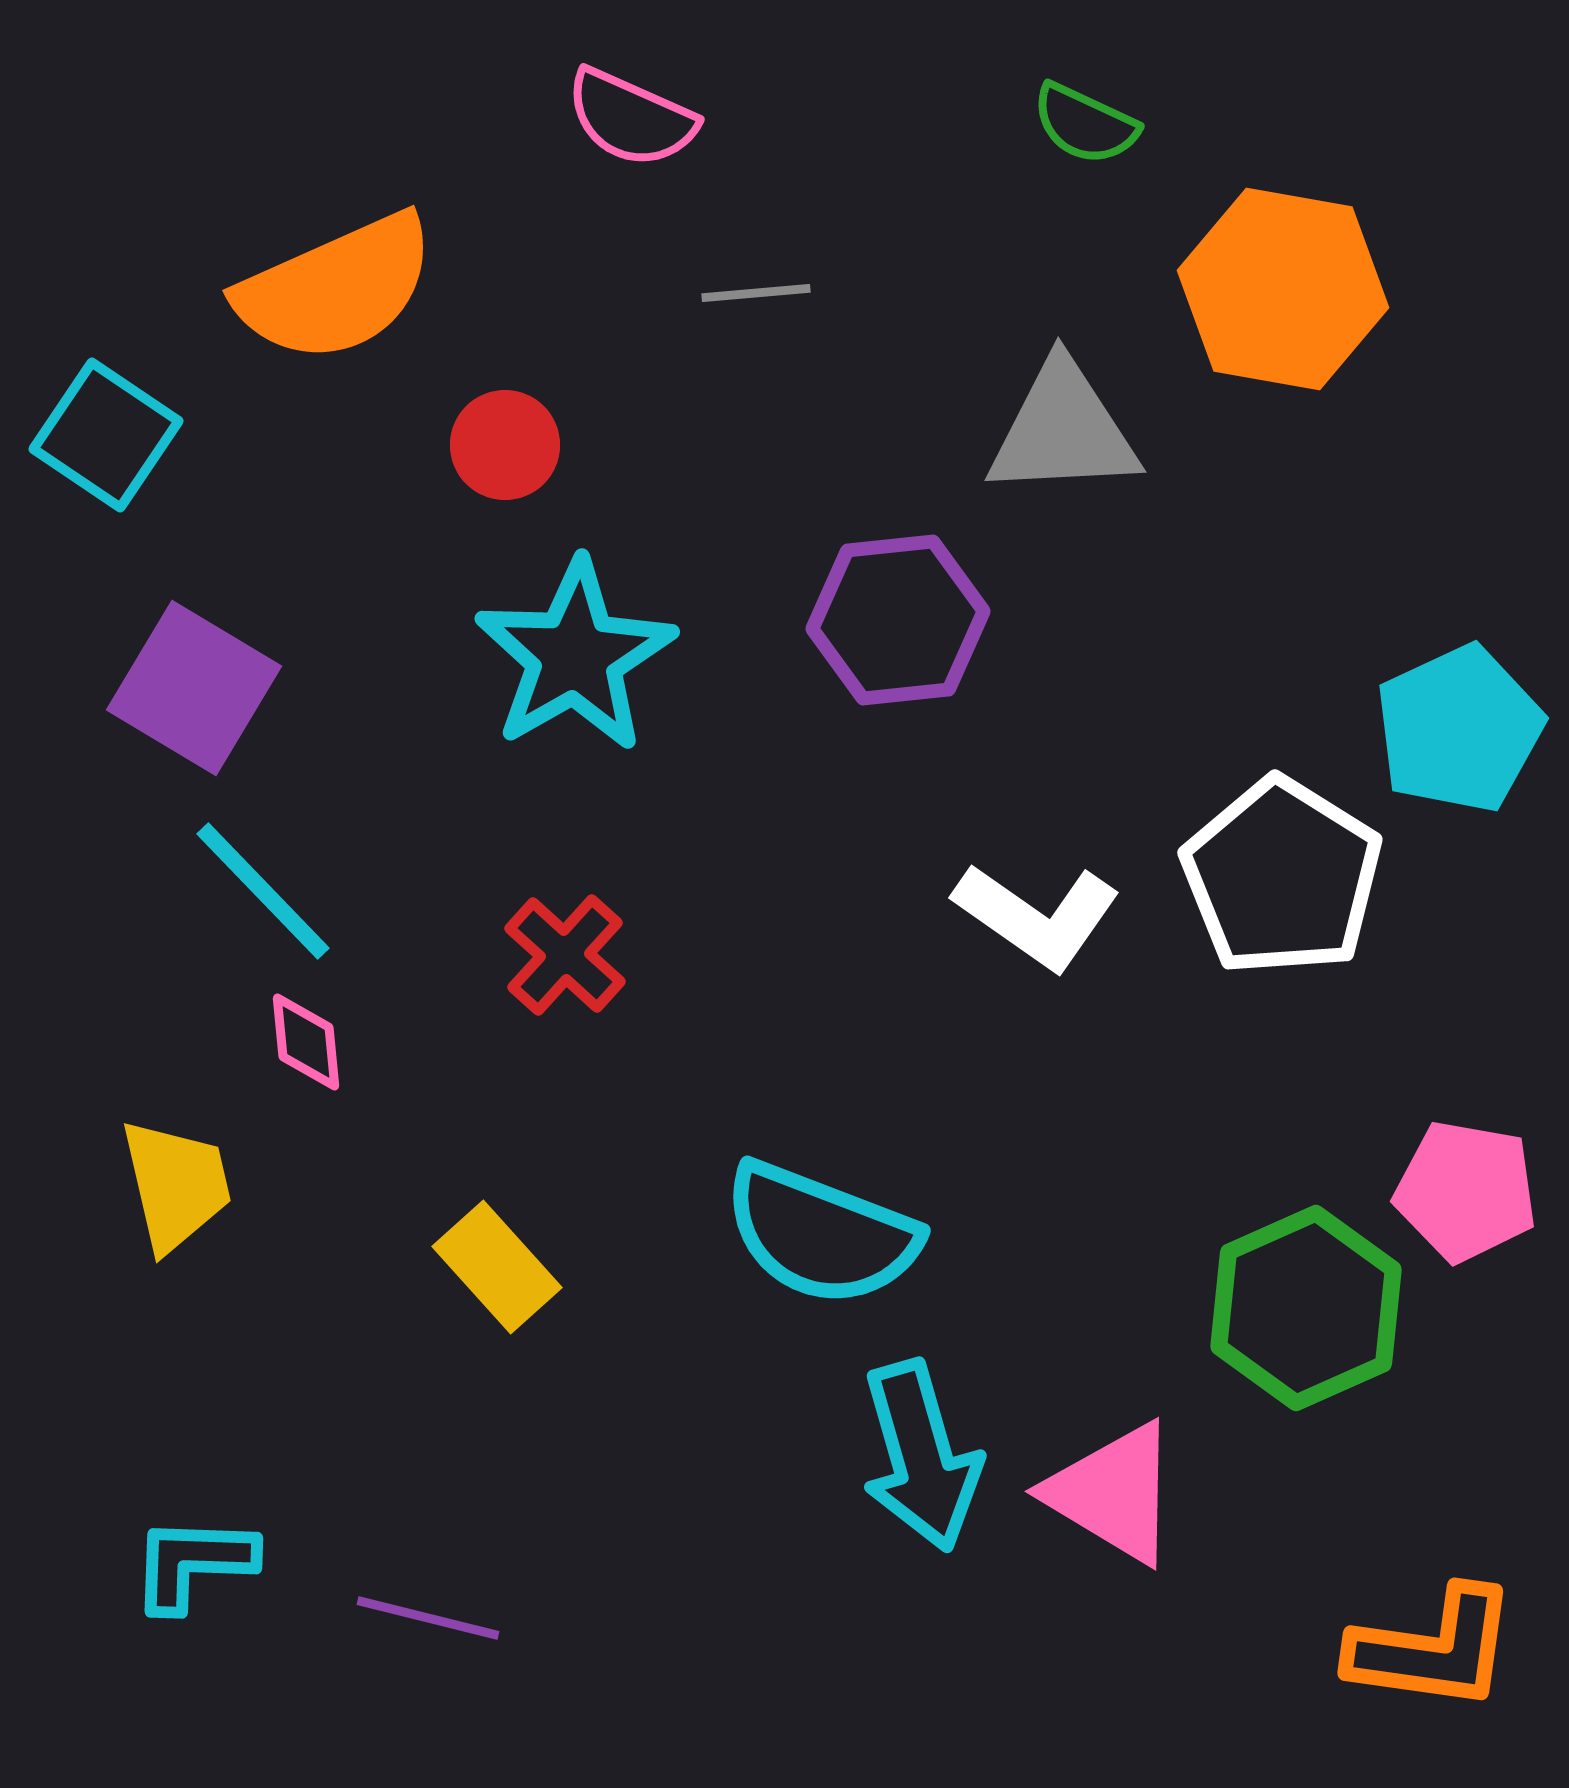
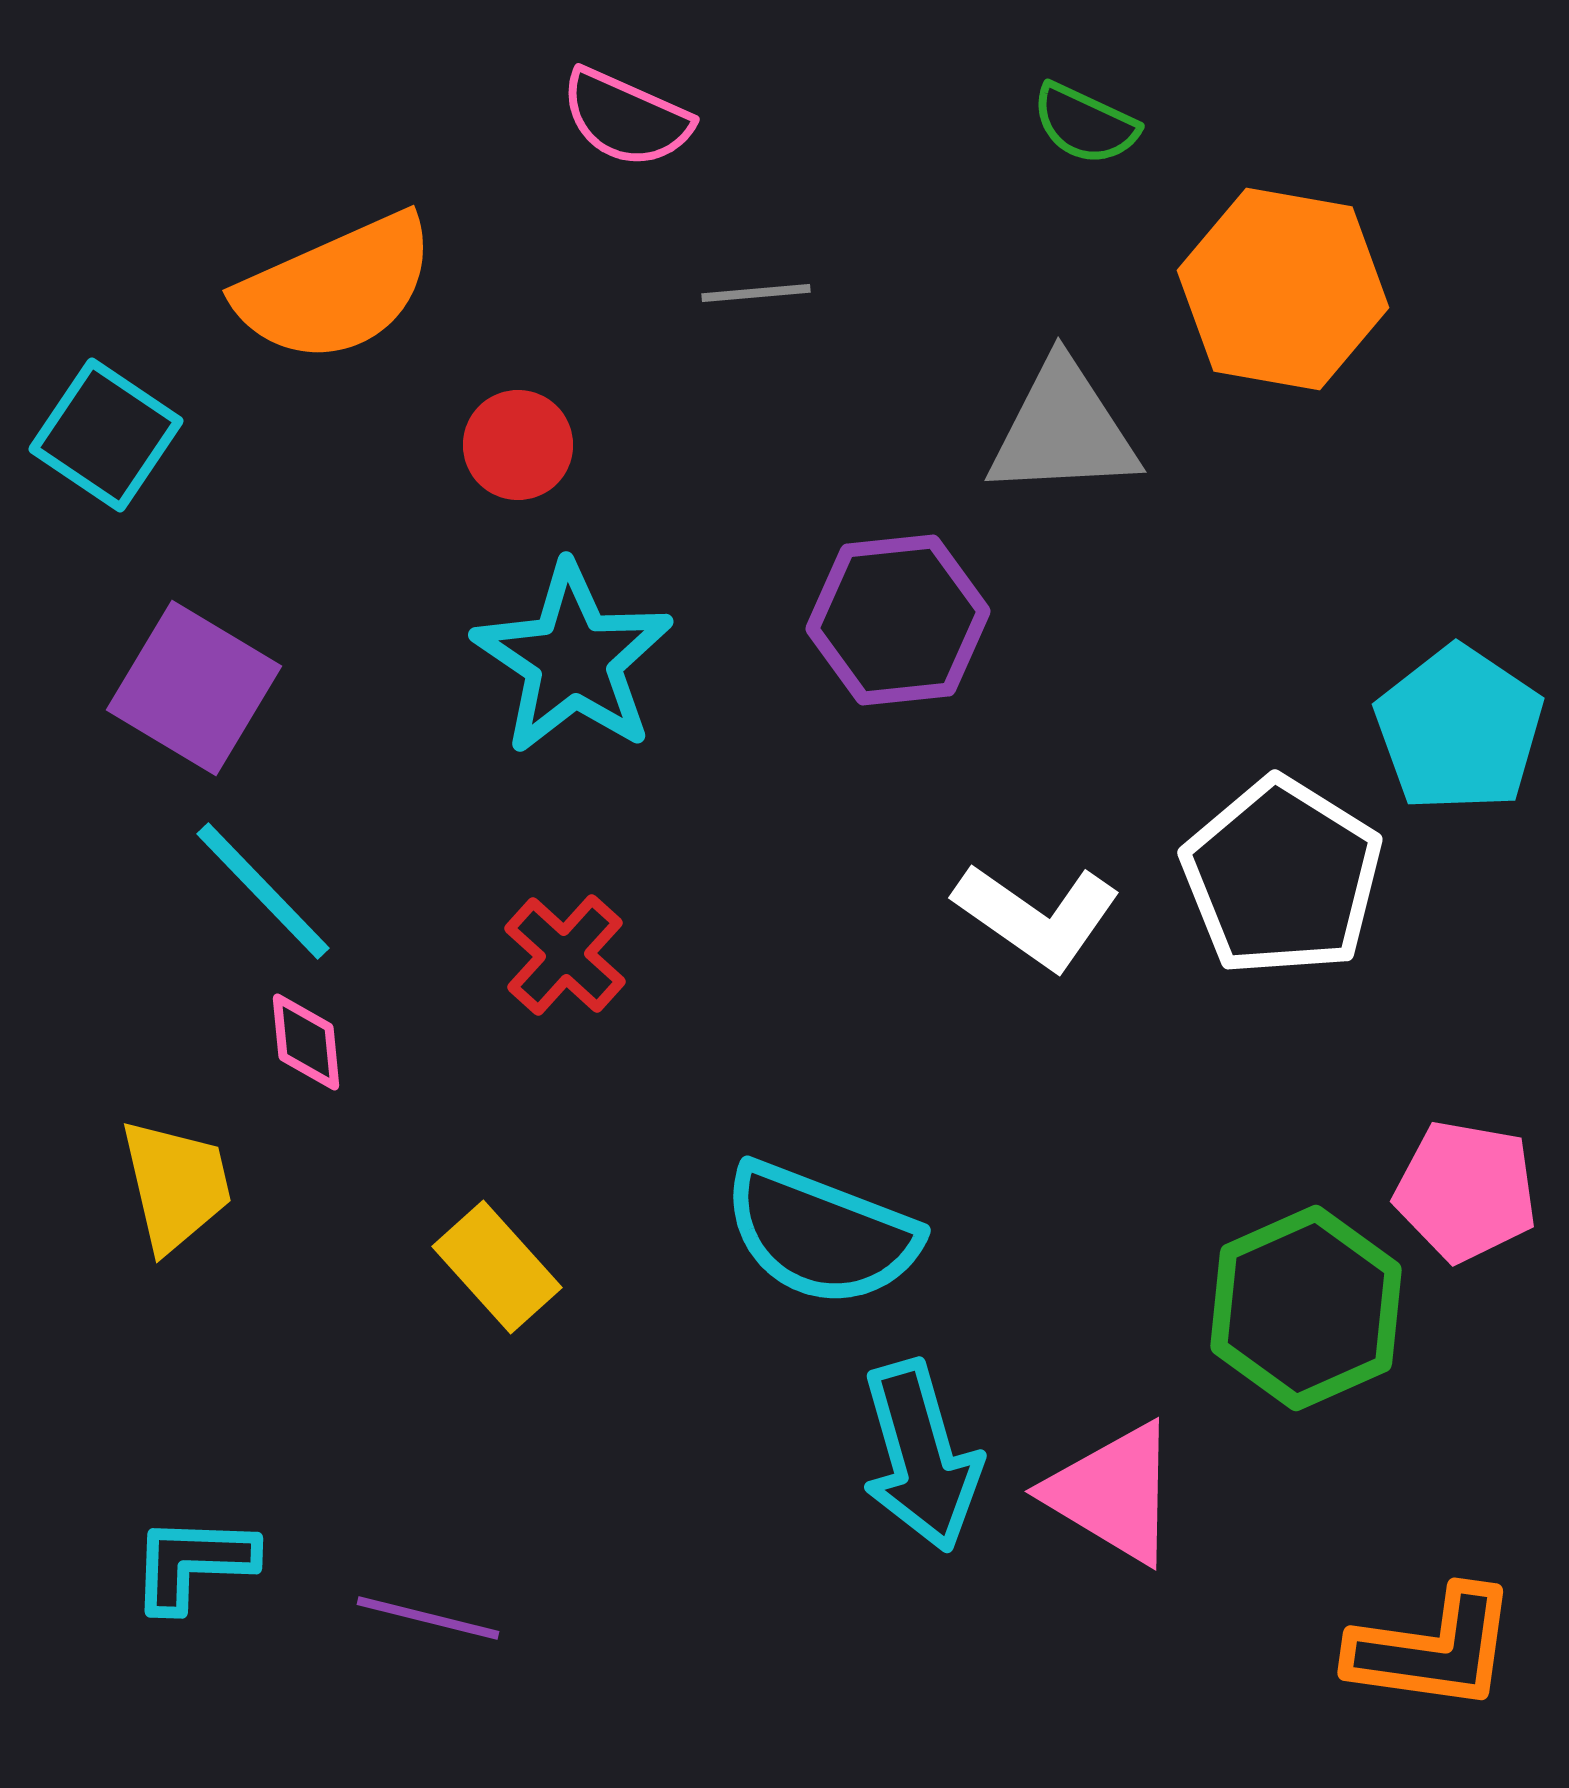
pink semicircle: moved 5 px left
red circle: moved 13 px right
cyan star: moved 2 px left, 3 px down; rotated 8 degrees counterclockwise
cyan pentagon: rotated 13 degrees counterclockwise
